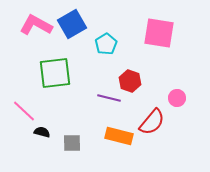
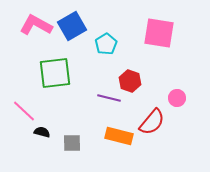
blue square: moved 2 px down
